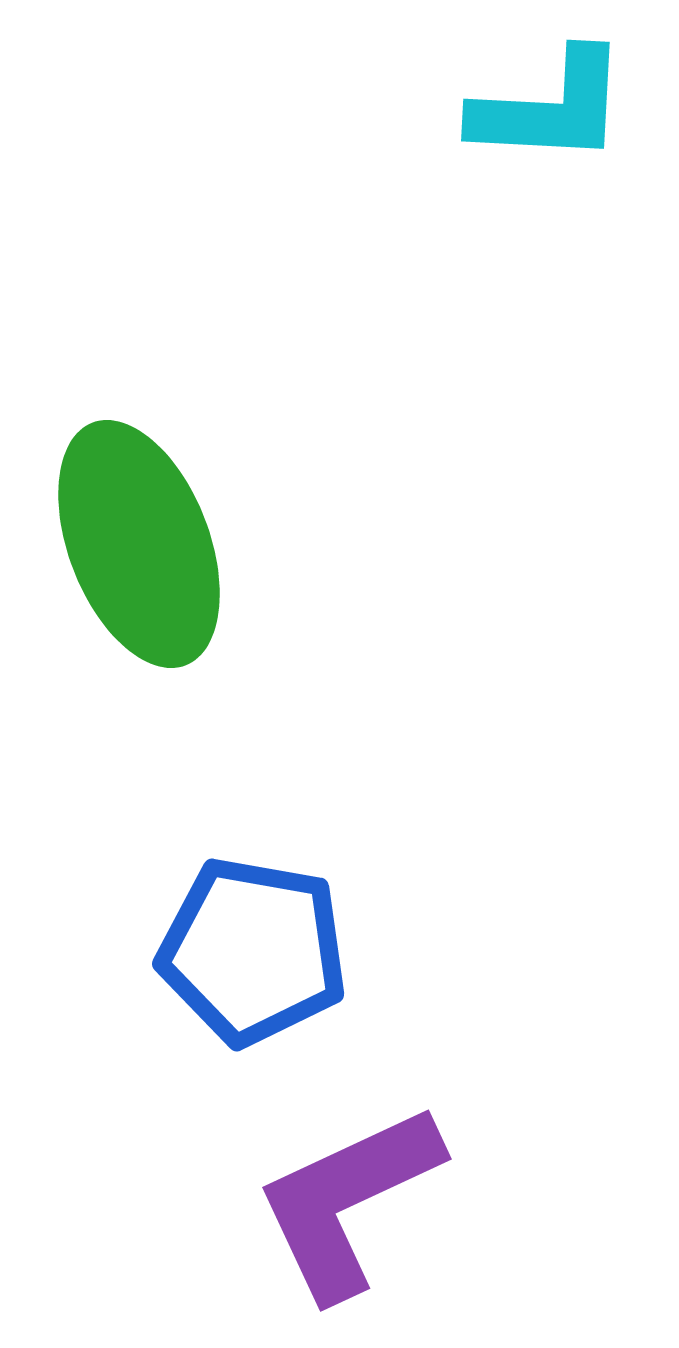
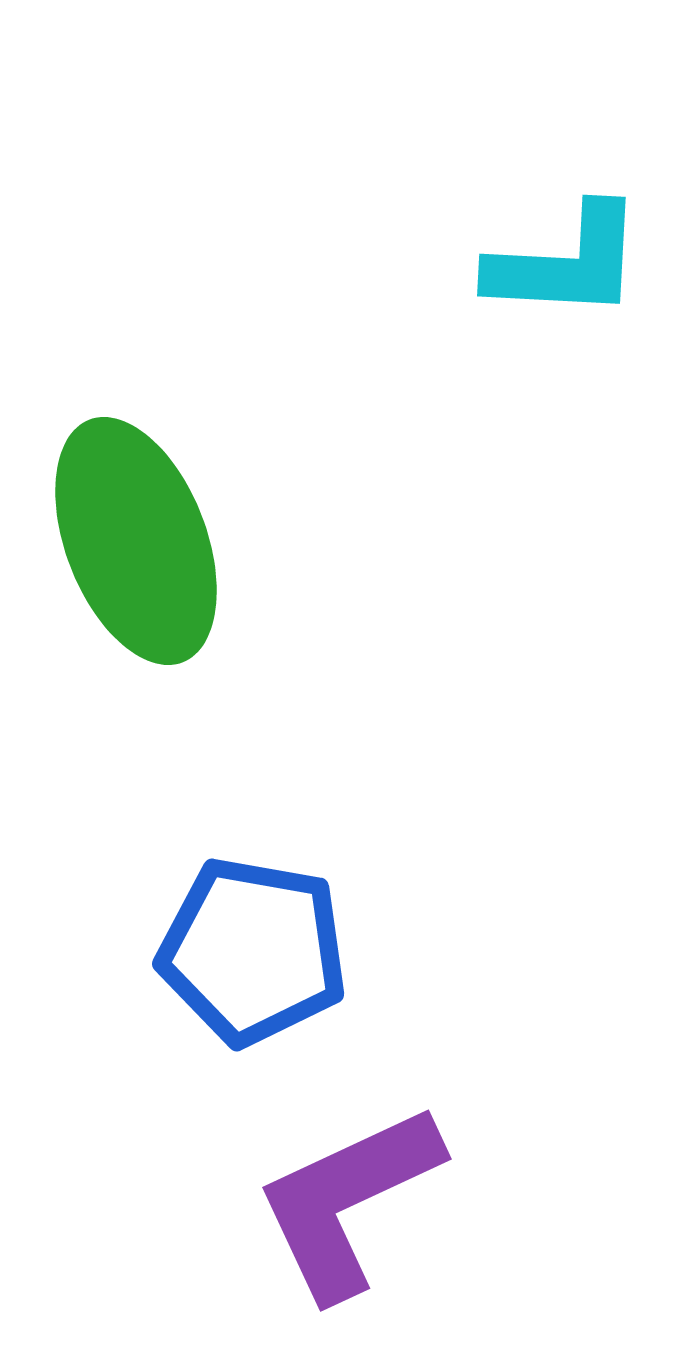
cyan L-shape: moved 16 px right, 155 px down
green ellipse: moved 3 px left, 3 px up
